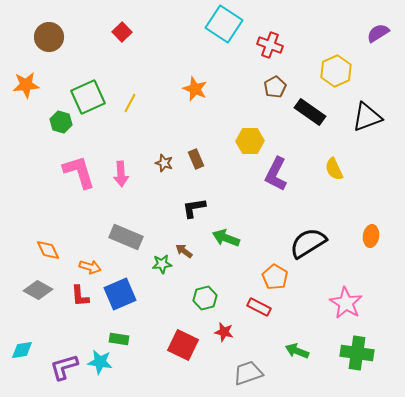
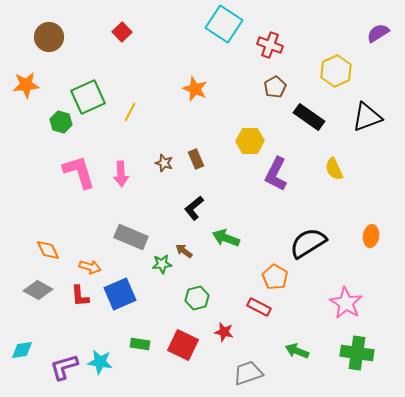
yellow line at (130, 103): moved 9 px down
black rectangle at (310, 112): moved 1 px left, 5 px down
black L-shape at (194, 208): rotated 30 degrees counterclockwise
gray rectangle at (126, 237): moved 5 px right
green hexagon at (205, 298): moved 8 px left
green rectangle at (119, 339): moved 21 px right, 5 px down
